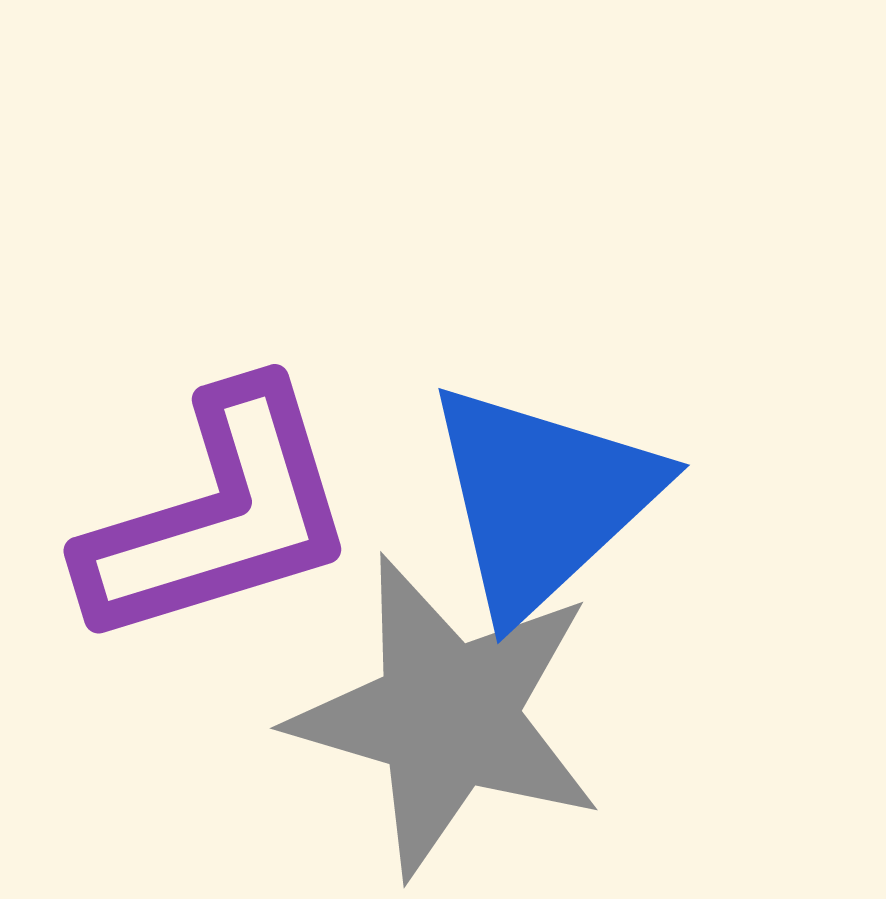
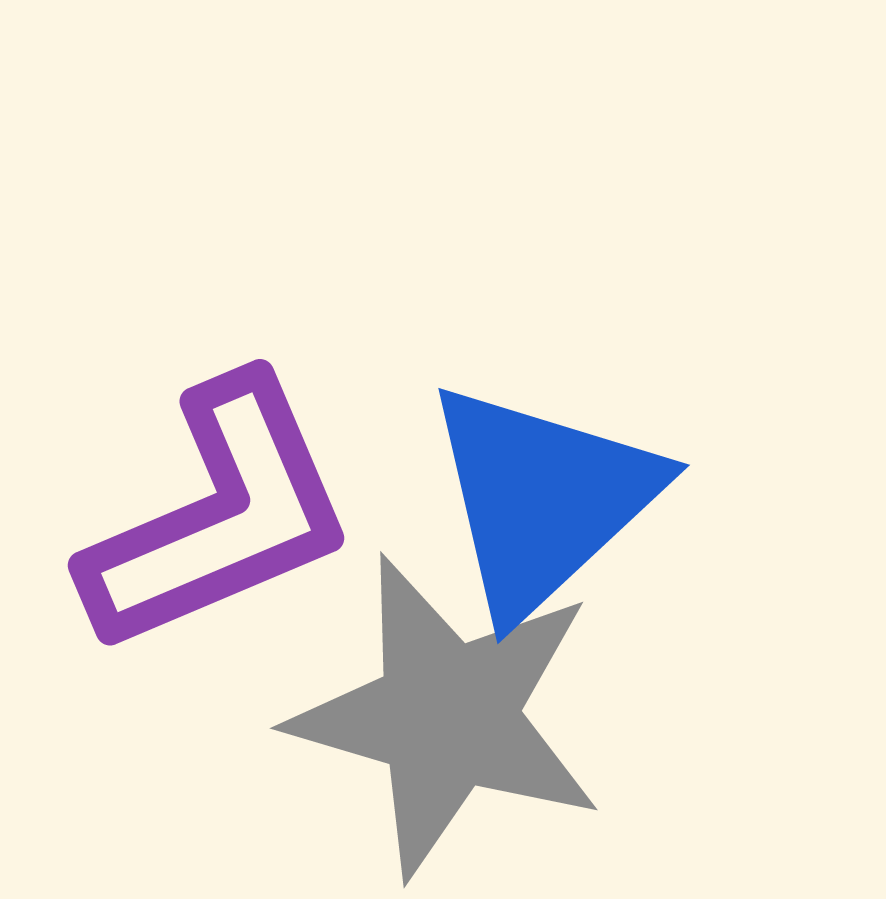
purple L-shape: rotated 6 degrees counterclockwise
